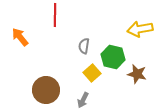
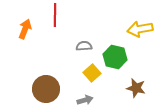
orange arrow: moved 5 px right, 8 px up; rotated 60 degrees clockwise
gray semicircle: rotated 77 degrees clockwise
green hexagon: moved 2 px right
brown star: moved 1 px left, 14 px down
brown circle: moved 1 px up
gray arrow: moved 2 px right; rotated 133 degrees counterclockwise
